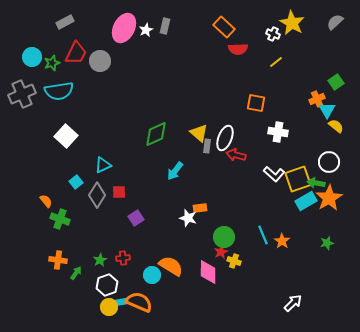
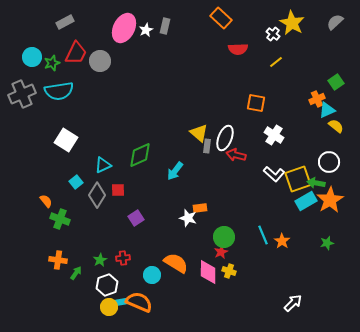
orange rectangle at (224, 27): moved 3 px left, 9 px up
white cross at (273, 34): rotated 16 degrees clockwise
cyan triangle at (327, 110): rotated 36 degrees clockwise
white cross at (278, 132): moved 4 px left, 3 px down; rotated 24 degrees clockwise
green diamond at (156, 134): moved 16 px left, 21 px down
white square at (66, 136): moved 4 px down; rotated 10 degrees counterclockwise
red square at (119, 192): moved 1 px left, 2 px up
orange star at (329, 198): moved 1 px right, 2 px down
yellow cross at (234, 261): moved 5 px left, 10 px down
orange semicircle at (171, 266): moved 5 px right, 3 px up
